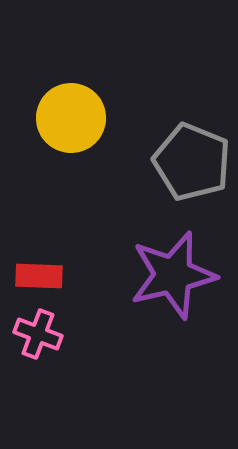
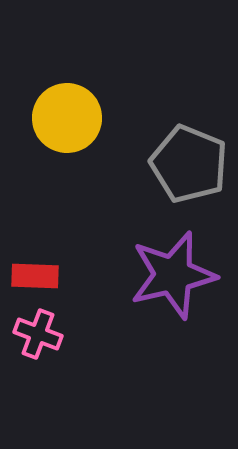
yellow circle: moved 4 px left
gray pentagon: moved 3 px left, 2 px down
red rectangle: moved 4 px left
